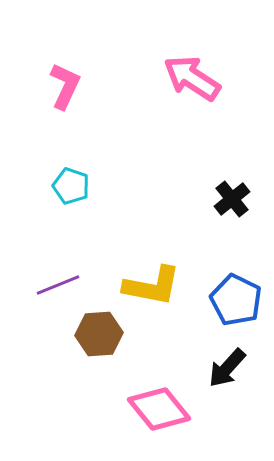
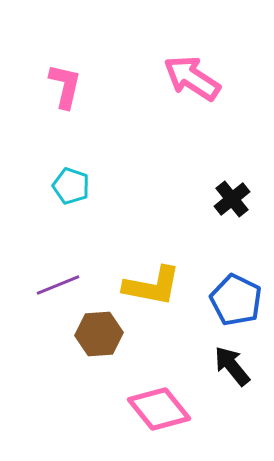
pink L-shape: rotated 12 degrees counterclockwise
black arrow: moved 5 px right, 2 px up; rotated 99 degrees clockwise
